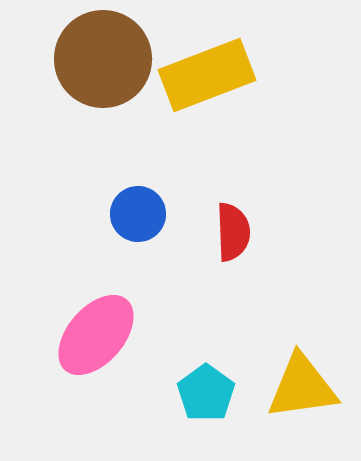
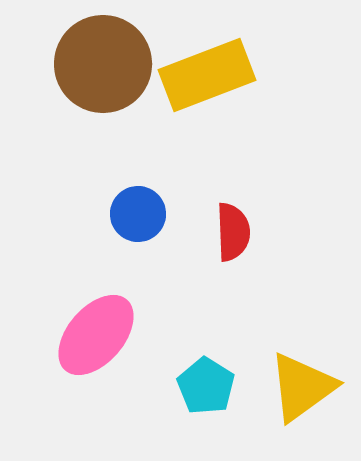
brown circle: moved 5 px down
yellow triangle: rotated 28 degrees counterclockwise
cyan pentagon: moved 7 px up; rotated 4 degrees counterclockwise
